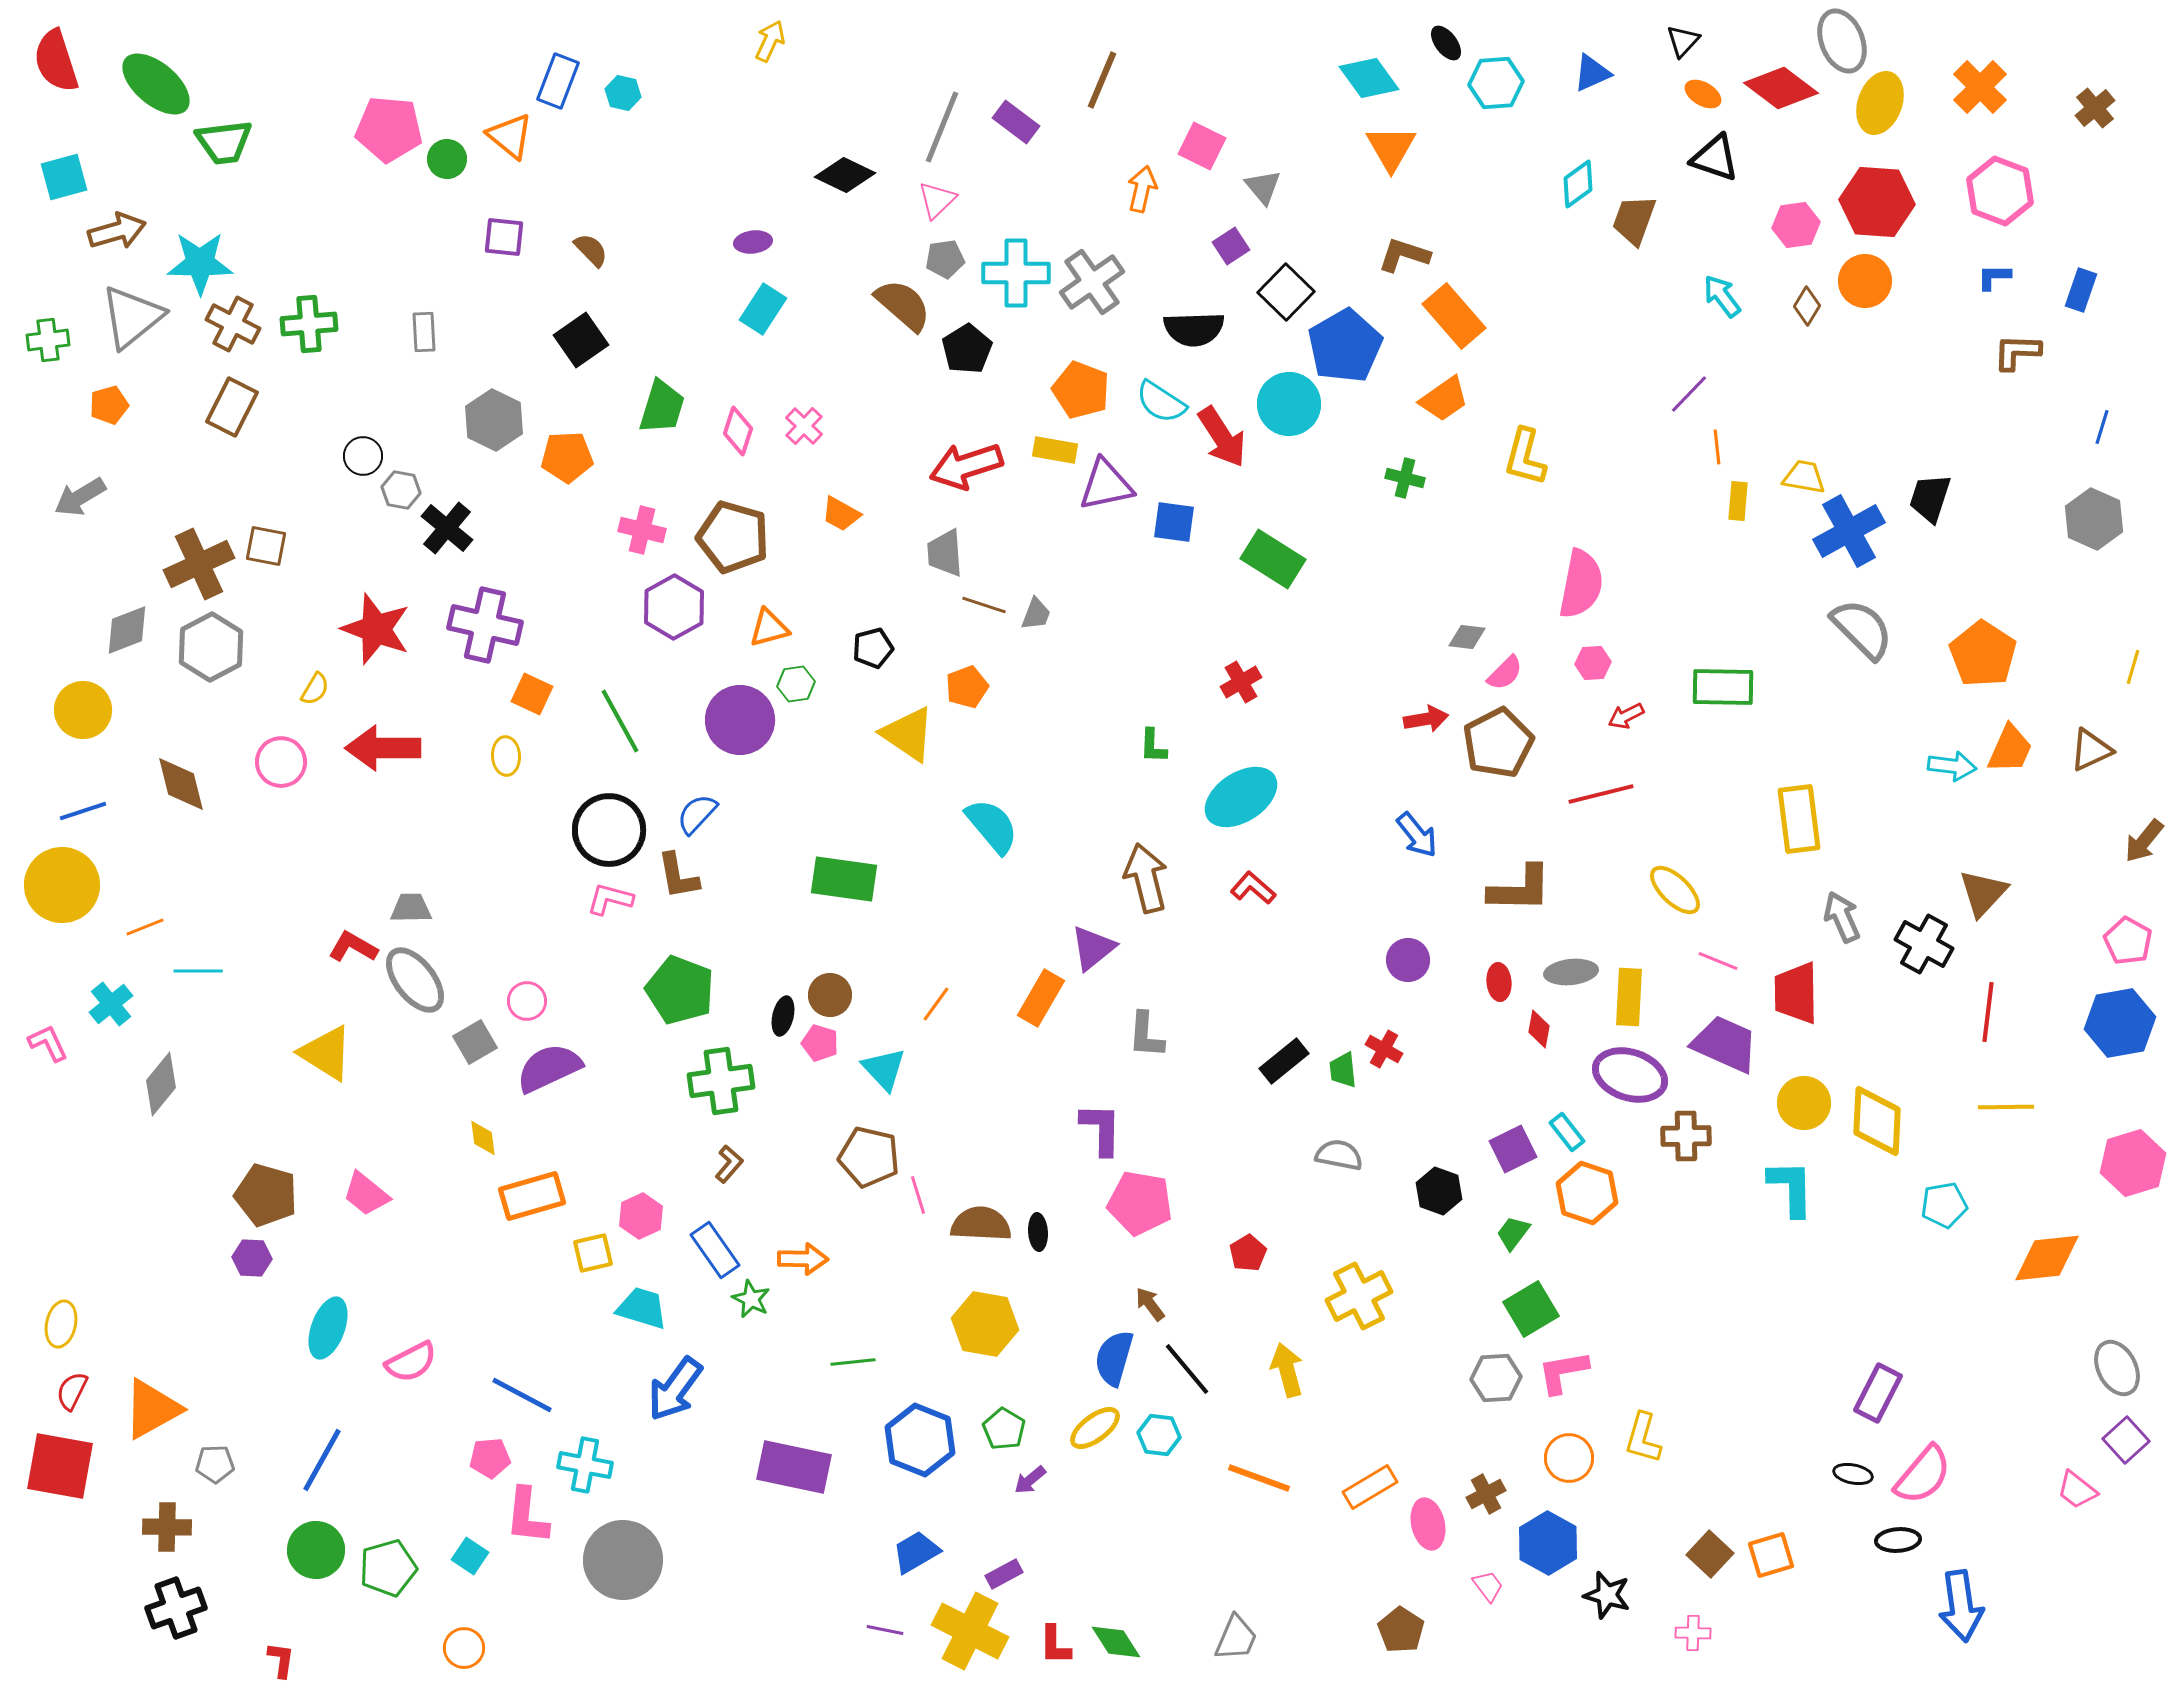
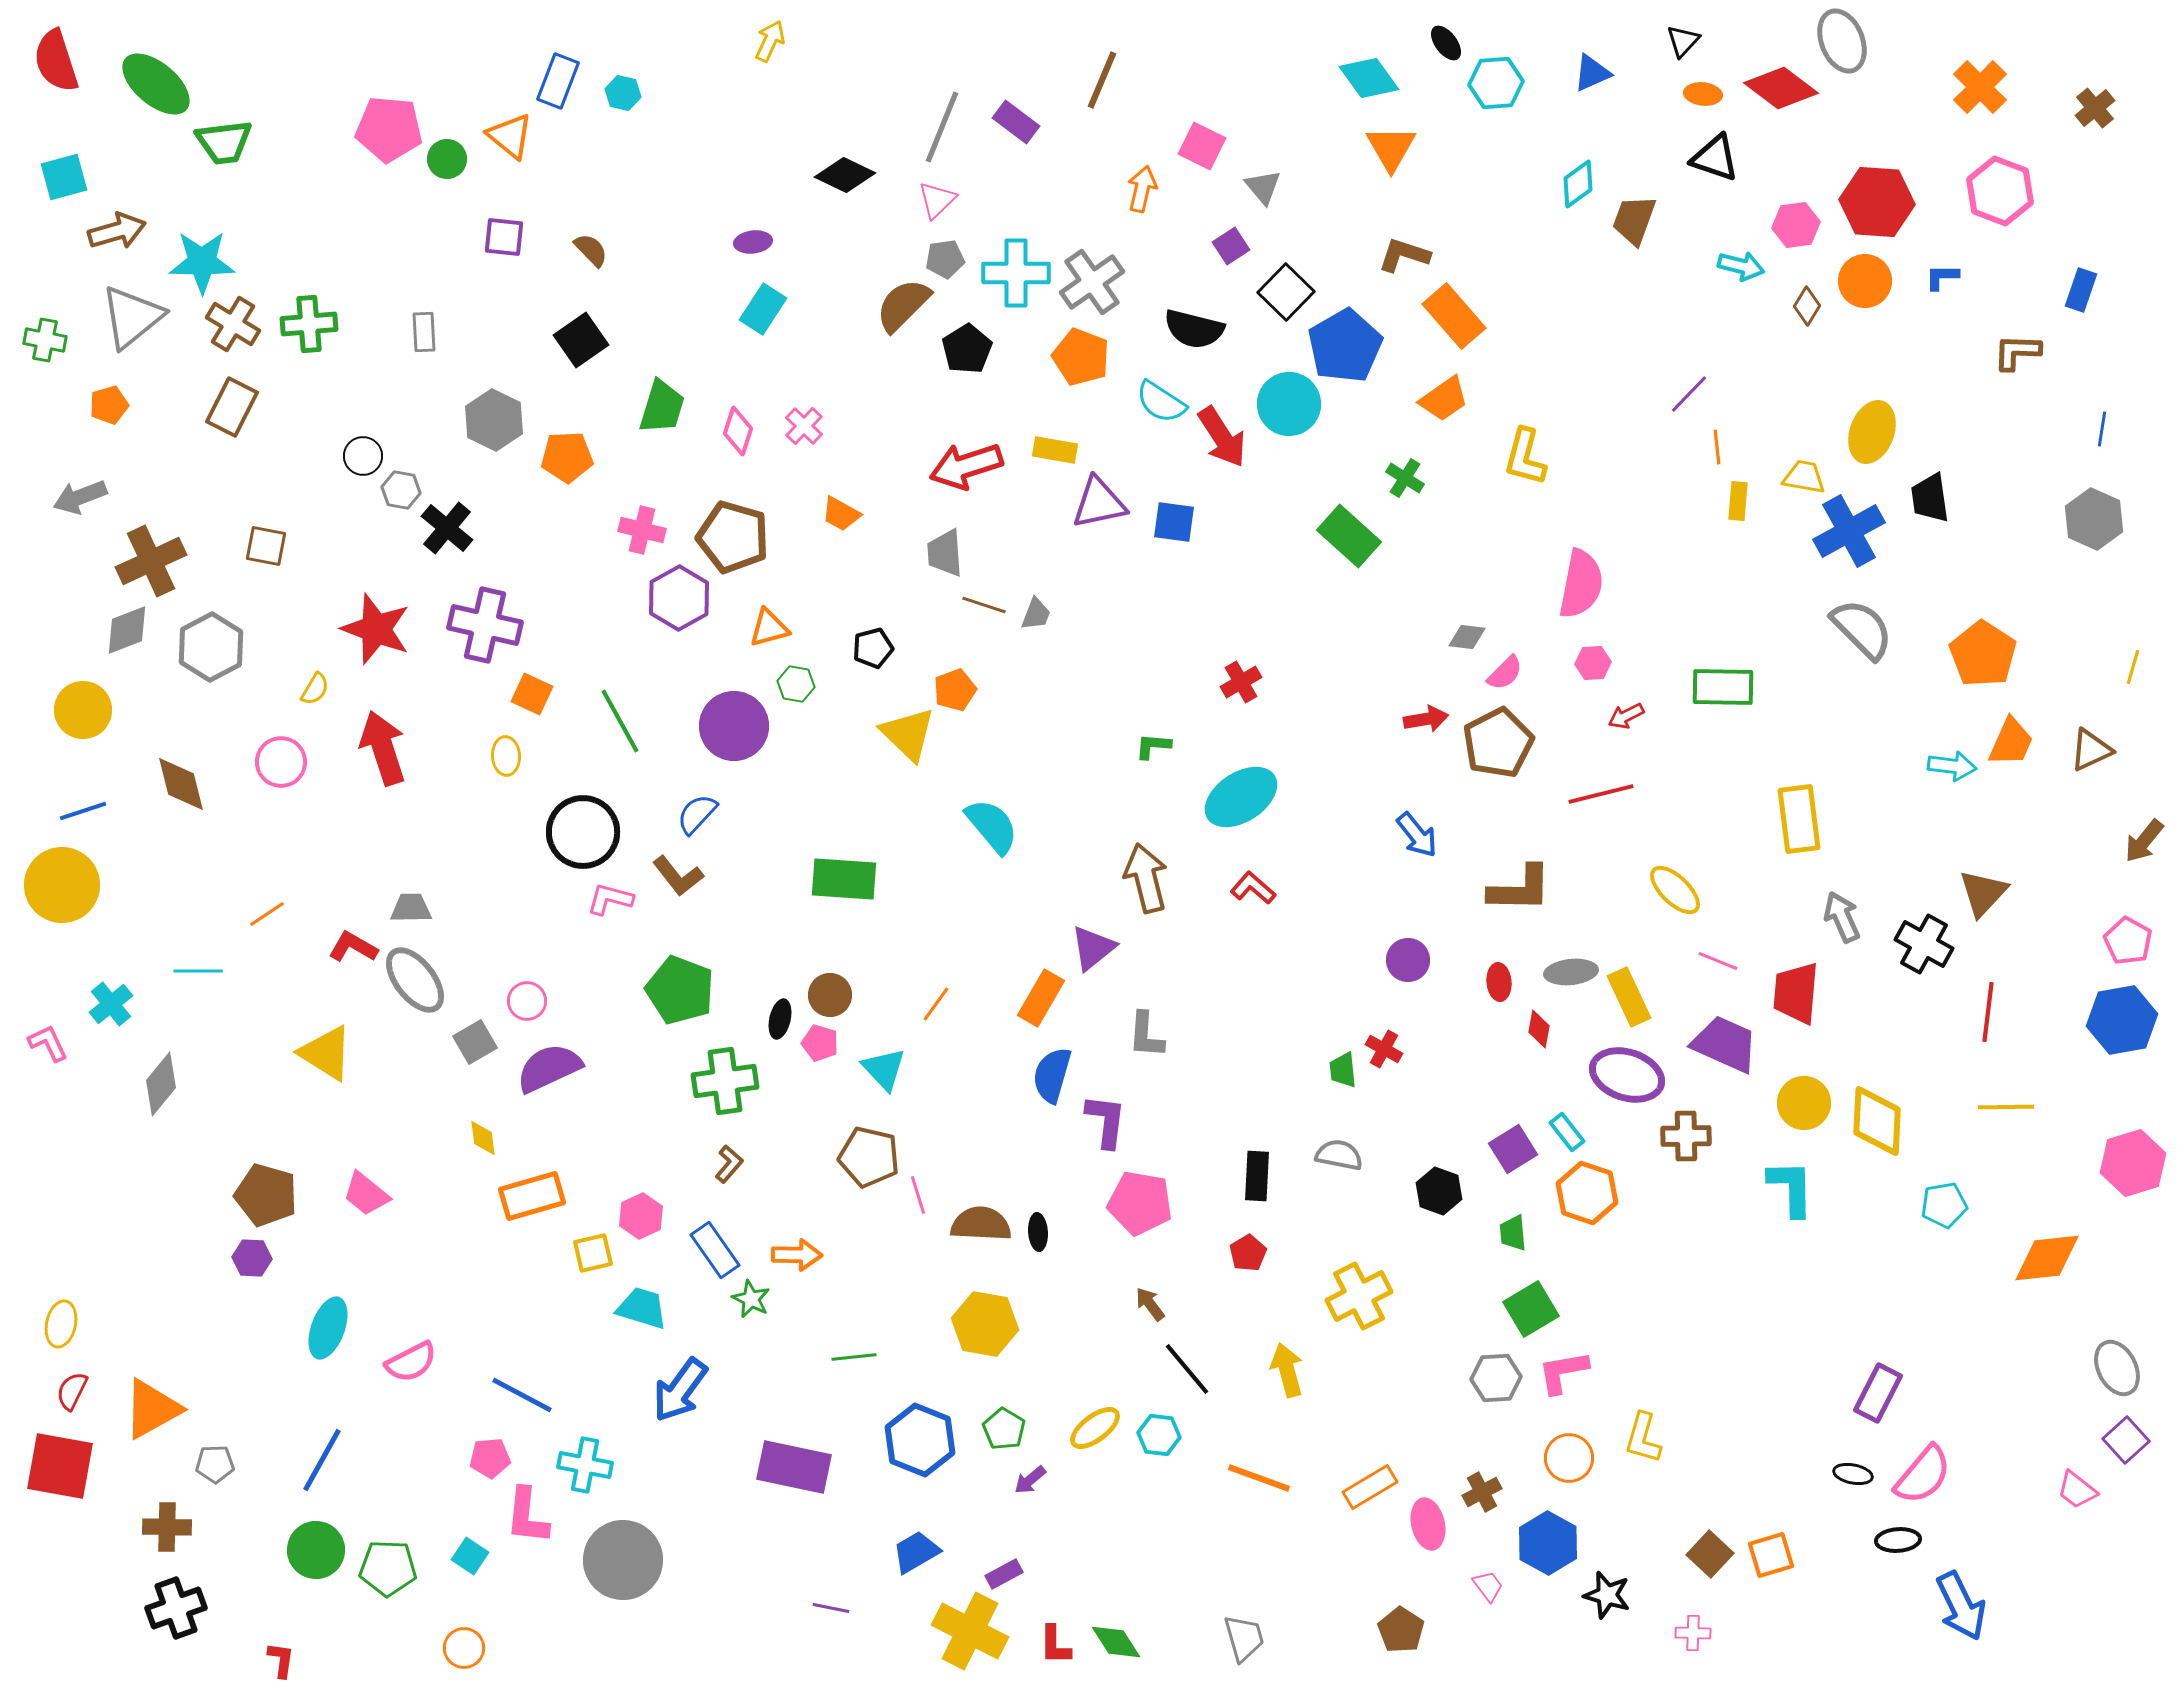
orange ellipse at (1703, 94): rotated 24 degrees counterclockwise
yellow ellipse at (1880, 103): moved 8 px left, 329 px down
cyan star at (200, 263): moved 2 px right, 1 px up
blue L-shape at (1994, 277): moved 52 px left
cyan arrow at (1722, 296): moved 19 px right, 30 px up; rotated 141 degrees clockwise
brown semicircle at (903, 305): rotated 86 degrees counterclockwise
brown cross at (233, 324): rotated 4 degrees clockwise
black semicircle at (1194, 329): rotated 16 degrees clockwise
green cross at (48, 340): moved 3 px left; rotated 18 degrees clockwise
orange pentagon at (1081, 390): moved 33 px up
blue line at (2102, 427): moved 2 px down; rotated 8 degrees counterclockwise
green cross at (1405, 478): rotated 18 degrees clockwise
purple triangle at (1106, 485): moved 7 px left, 18 px down
gray arrow at (80, 497): rotated 10 degrees clockwise
black trapezoid at (1930, 498): rotated 26 degrees counterclockwise
green rectangle at (1273, 559): moved 76 px right, 23 px up; rotated 10 degrees clockwise
brown cross at (199, 564): moved 48 px left, 3 px up
purple hexagon at (674, 607): moved 5 px right, 9 px up
green hexagon at (796, 684): rotated 18 degrees clockwise
orange pentagon at (967, 687): moved 12 px left, 3 px down
purple circle at (740, 720): moved 6 px left, 6 px down
yellow triangle at (908, 734): rotated 10 degrees clockwise
green L-shape at (1153, 746): rotated 93 degrees clockwise
red arrow at (383, 748): rotated 72 degrees clockwise
orange trapezoid at (2010, 749): moved 1 px right, 7 px up
black circle at (609, 830): moved 26 px left, 2 px down
brown L-shape at (678, 876): rotated 28 degrees counterclockwise
green rectangle at (844, 879): rotated 4 degrees counterclockwise
orange line at (145, 927): moved 122 px right, 13 px up; rotated 12 degrees counterclockwise
red trapezoid at (1796, 993): rotated 6 degrees clockwise
yellow rectangle at (1629, 997): rotated 28 degrees counterclockwise
black ellipse at (783, 1016): moved 3 px left, 3 px down
blue hexagon at (2120, 1023): moved 2 px right, 3 px up
black rectangle at (1284, 1061): moved 27 px left, 115 px down; rotated 48 degrees counterclockwise
purple ellipse at (1630, 1075): moved 3 px left
green cross at (721, 1081): moved 4 px right
purple L-shape at (1101, 1129): moved 5 px right, 8 px up; rotated 6 degrees clockwise
purple square at (1513, 1149): rotated 6 degrees counterclockwise
green trapezoid at (1513, 1233): rotated 42 degrees counterclockwise
orange arrow at (803, 1259): moved 6 px left, 4 px up
blue semicircle at (1114, 1358): moved 62 px left, 283 px up
green line at (853, 1362): moved 1 px right, 5 px up
blue arrow at (675, 1389): moved 5 px right, 1 px down
brown cross at (1486, 1494): moved 4 px left, 2 px up
green pentagon at (388, 1568): rotated 18 degrees clockwise
blue arrow at (1961, 1606): rotated 18 degrees counterclockwise
purple line at (885, 1630): moved 54 px left, 22 px up
gray trapezoid at (1236, 1638): moved 8 px right; rotated 39 degrees counterclockwise
